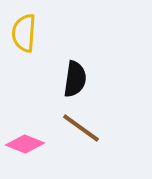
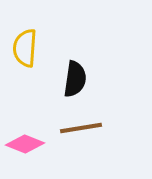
yellow semicircle: moved 1 px right, 15 px down
brown line: rotated 45 degrees counterclockwise
